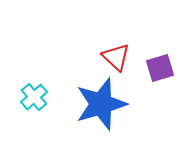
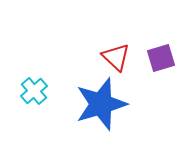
purple square: moved 1 px right, 10 px up
cyan cross: moved 6 px up
